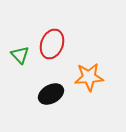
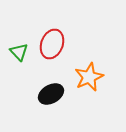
green triangle: moved 1 px left, 3 px up
orange star: rotated 20 degrees counterclockwise
